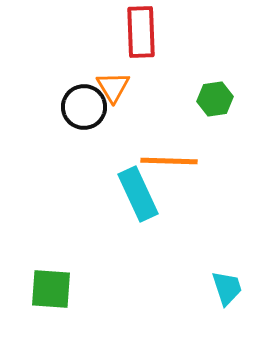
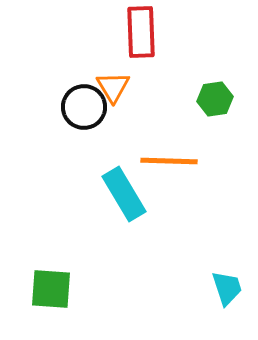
cyan rectangle: moved 14 px left; rotated 6 degrees counterclockwise
